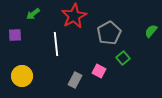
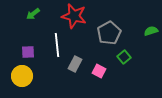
red star: rotated 30 degrees counterclockwise
green semicircle: rotated 32 degrees clockwise
purple square: moved 13 px right, 17 px down
white line: moved 1 px right, 1 px down
green square: moved 1 px right, 1 px up
gray rectangle: moved 16 px up
